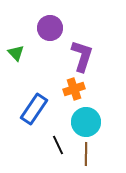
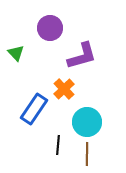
purple L-shape: rotated 56 degrees clockwise
orange cross: moved 10 px left; rotated 25 degrees counterclockwise
cyan circle: moved 1 px right
black line: rotated 30 degrees clockwise
brown line: moved 1 px right
